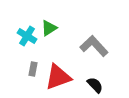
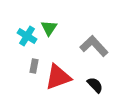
green triangle: rotated 24 degrees counterclockwise
gray rectangle: moved 1 px right, 3 px up
